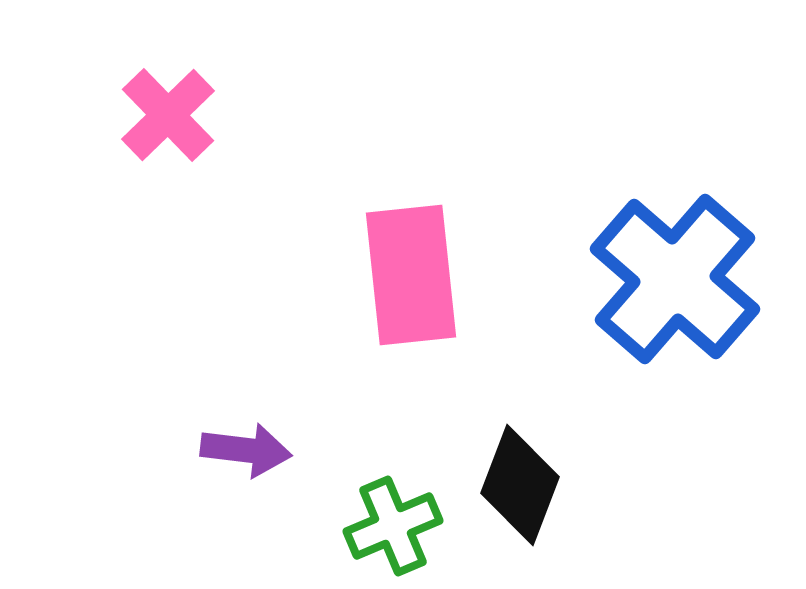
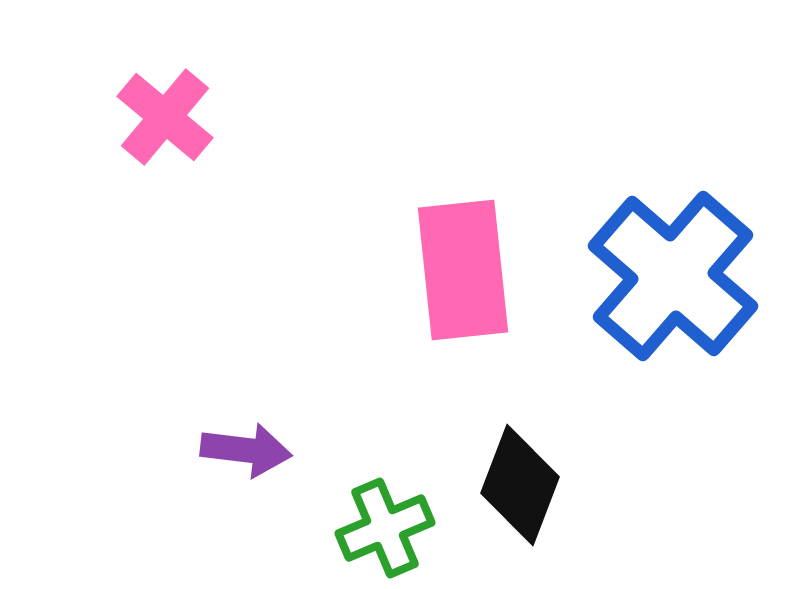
pink cross: moved 3 px left, 2 px down; rotated 6 degrees counterclockwise
pink rectangle: moved 52 px right, 5 px up
blue cross: moved 2 px left, 3 px up
green cross: moved 8 px left, 2 px down
